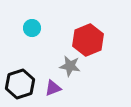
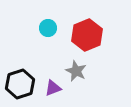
cyan circle: moved 16 px right
red hexagon: moved 1 px left, 5 px up
gray star: moved 6 px right, 5 px down; rotated 15 degrees clockwise
